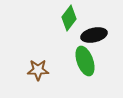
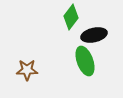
green diamond: moved 2 px right, 1 px up
brown star: moved 11 px left
